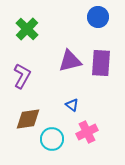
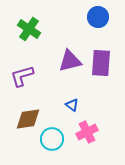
green cross: moved 2 px right; rotated 10 degrees counterclockwise
purple L-shape: rotated 135 degrees counterclockwise
